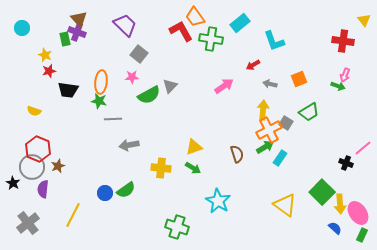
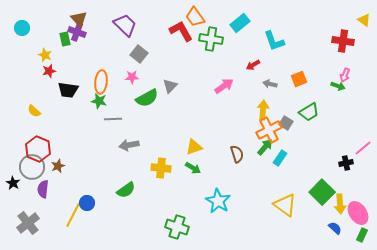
yellow triangle at (364, 20): rotated 16 degrees counterclockwise
green semicircle at (149, 95): moved 2 px left, 3 px down
yellow semicircle at (34, 111): rotated 24 degrees clockwise
green arrow at (265, 147): rotated 18 degrees counterclockwise
black cross at (346, 163): rotated 32 degrees counterclockwise
blue circle at (105, 193): moved 18 px left, 10 px down
